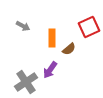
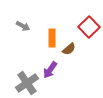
red square: rotated 20 degrees counterclockwise
gray cross: moved 1 px right, 1 px down
